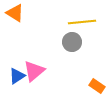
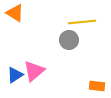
gray circle: moved 3 px left, 2 px up
blue triangle: moved 2 px left, 1 px up
orange rectangle: rotated 28 degrees counterclockwise
